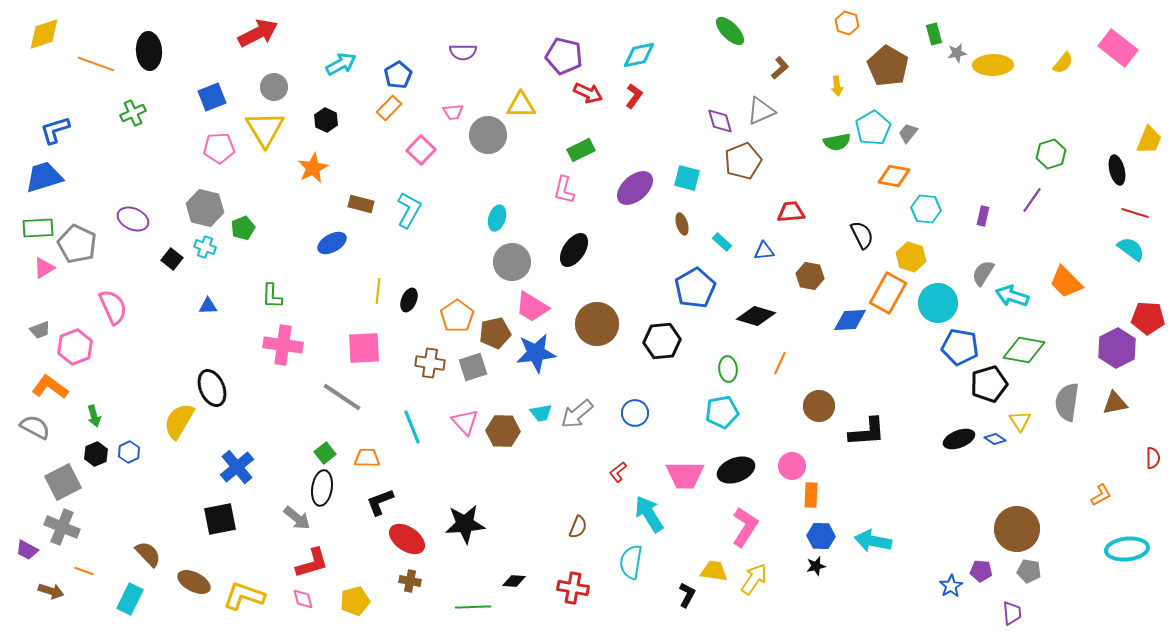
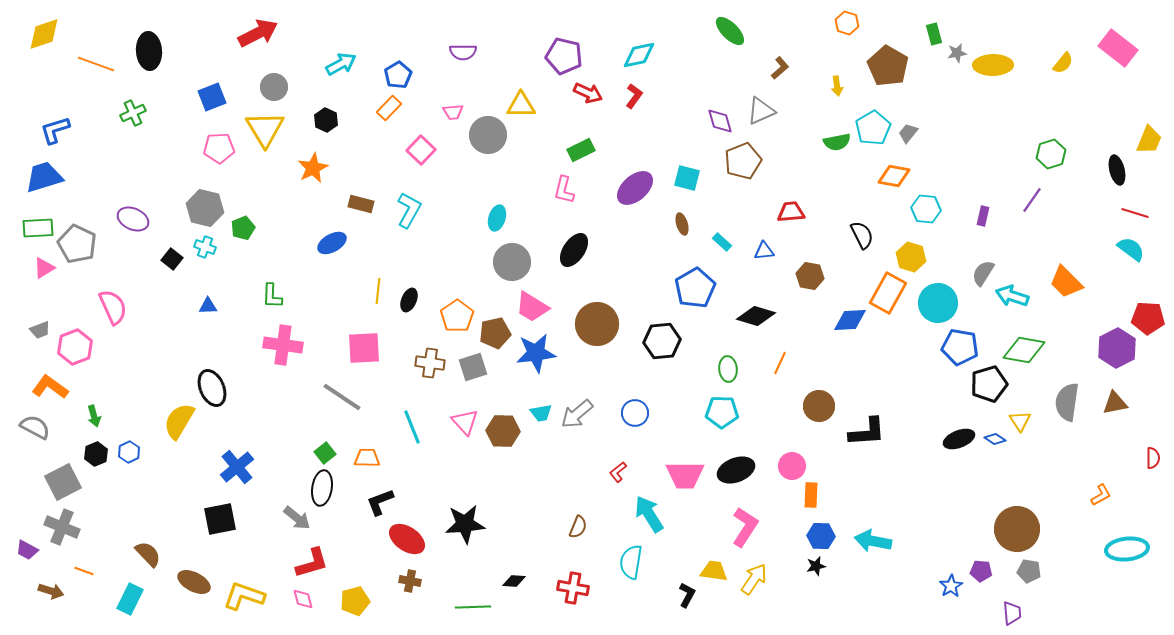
cyan pentagon at (722, 412): rotated 12 degrees clockwise
